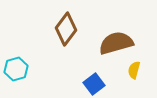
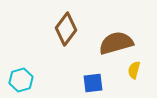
cyan hexagon: moved 5 px right, 11 px down
blue square: moved 1 px left, 1 px up; rotated 30 degrees clockwise
